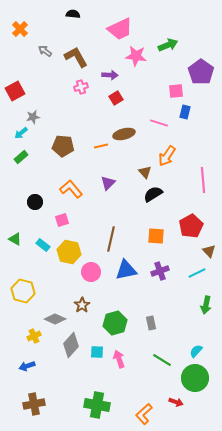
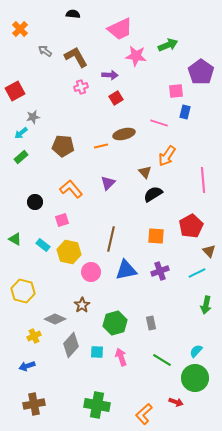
pink arrow at (119, 359): moved 2 px right, 2 px up
